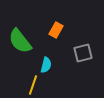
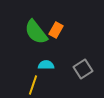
green semicircle: moved 16 px right, 9 px up
gray square: moved 16 px down; rotated 18 degrees counterclockwise
cyan semicircle: rotated 105 degrees counterclockwise
